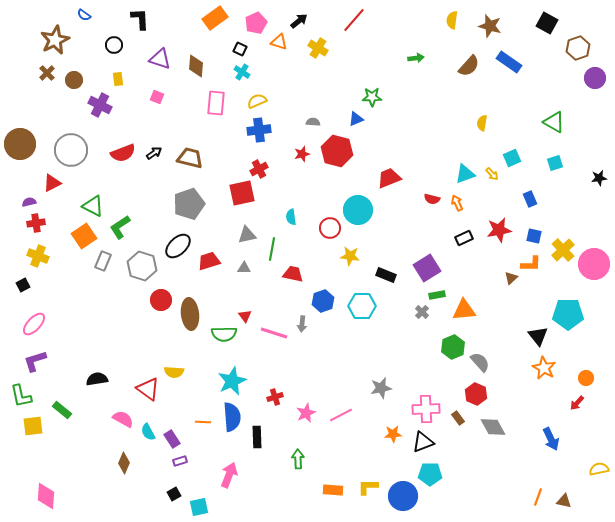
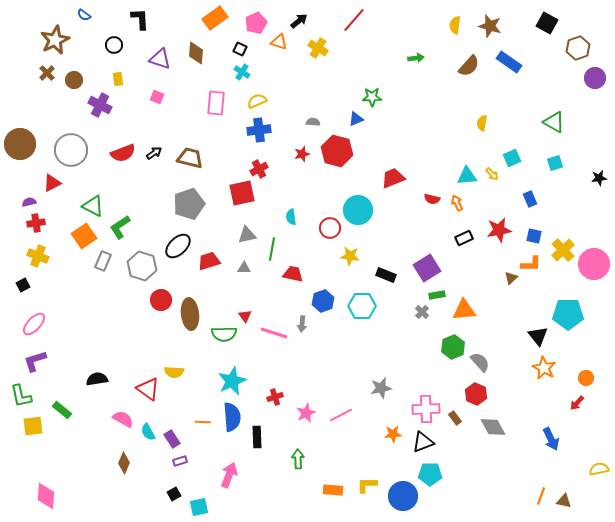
yellow semicircle at (452, 20): moved 3 px right, 5 px down
brown diamond at (196, 66): moved 13 px up
cyan triangle at (465, 174): moved 2 px right, 2 px down; rotated 15 degrees clockwise
red trapezoid at (389, 178): moved 4 px right
brown rectangle at (458, 418): moved 3 px left
yellow L-shape at (368, 487): moved 1 px left, 2 px up
orange line at (538, 497): moved 3 px right, 1 px up
